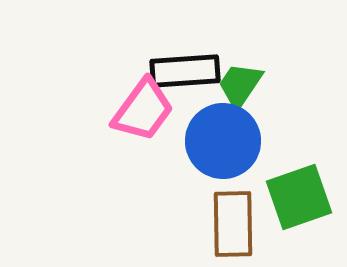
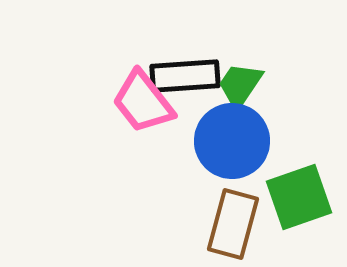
black rectangle: moved 5 px down
pink trapezoid: moved 8 px up; rotated 106 degrees clockwise
blue circle: moved 9 px right
brown rectangle: rotated 16 degrees clockwise
